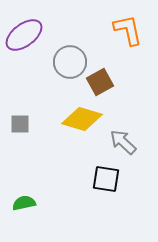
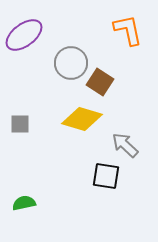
gray circle: moved 1 px right, 1 px down
brown square: rotated 28 degrees counterclockwise
gray arrow: moved 2 px right, 3 px down
black square: moved 3 px up
